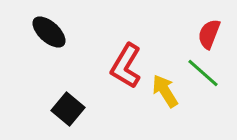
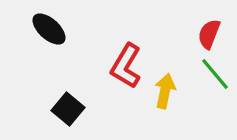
black ellipse: moved 3 px up
green line: moved 12 px right, 1 px down; rotated 9 degrees clockwise
yellow arrow: rotated 44 degrees clockwise
